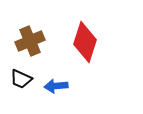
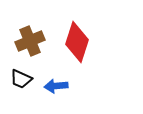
red diamond: moved 8 px left
